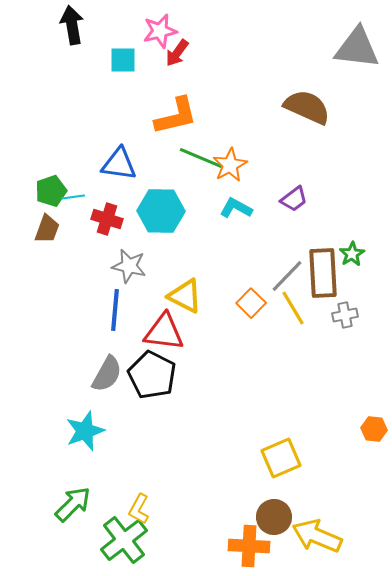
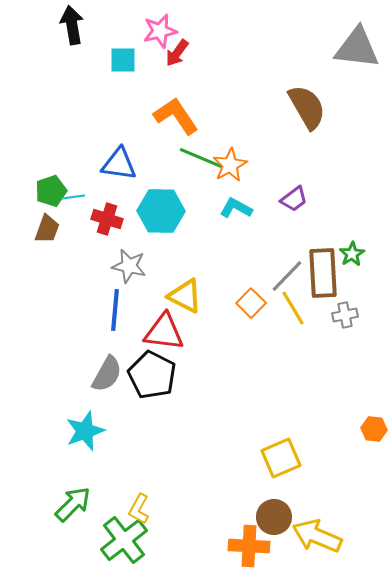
brown semicircle: rotated 36 degrees clockwise
orange L-shape: rotated 111 degrees counterclockwise
